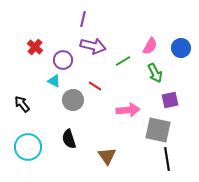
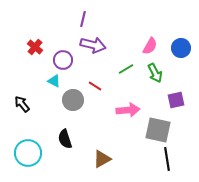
purple arrow: moved 1 px up
green line: moved 3 px right, 8 px down
purple square: moved 6 px right
black semicircle: moved 4 px left
cyan circle: moved 6 px down
brown triangle: moved 5 px left, 3 px down; rotated 36 degrees clockwise
